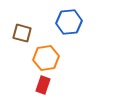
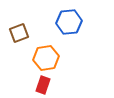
brown square: moved 3 px left; rotated 36 degrees counterclockwise
